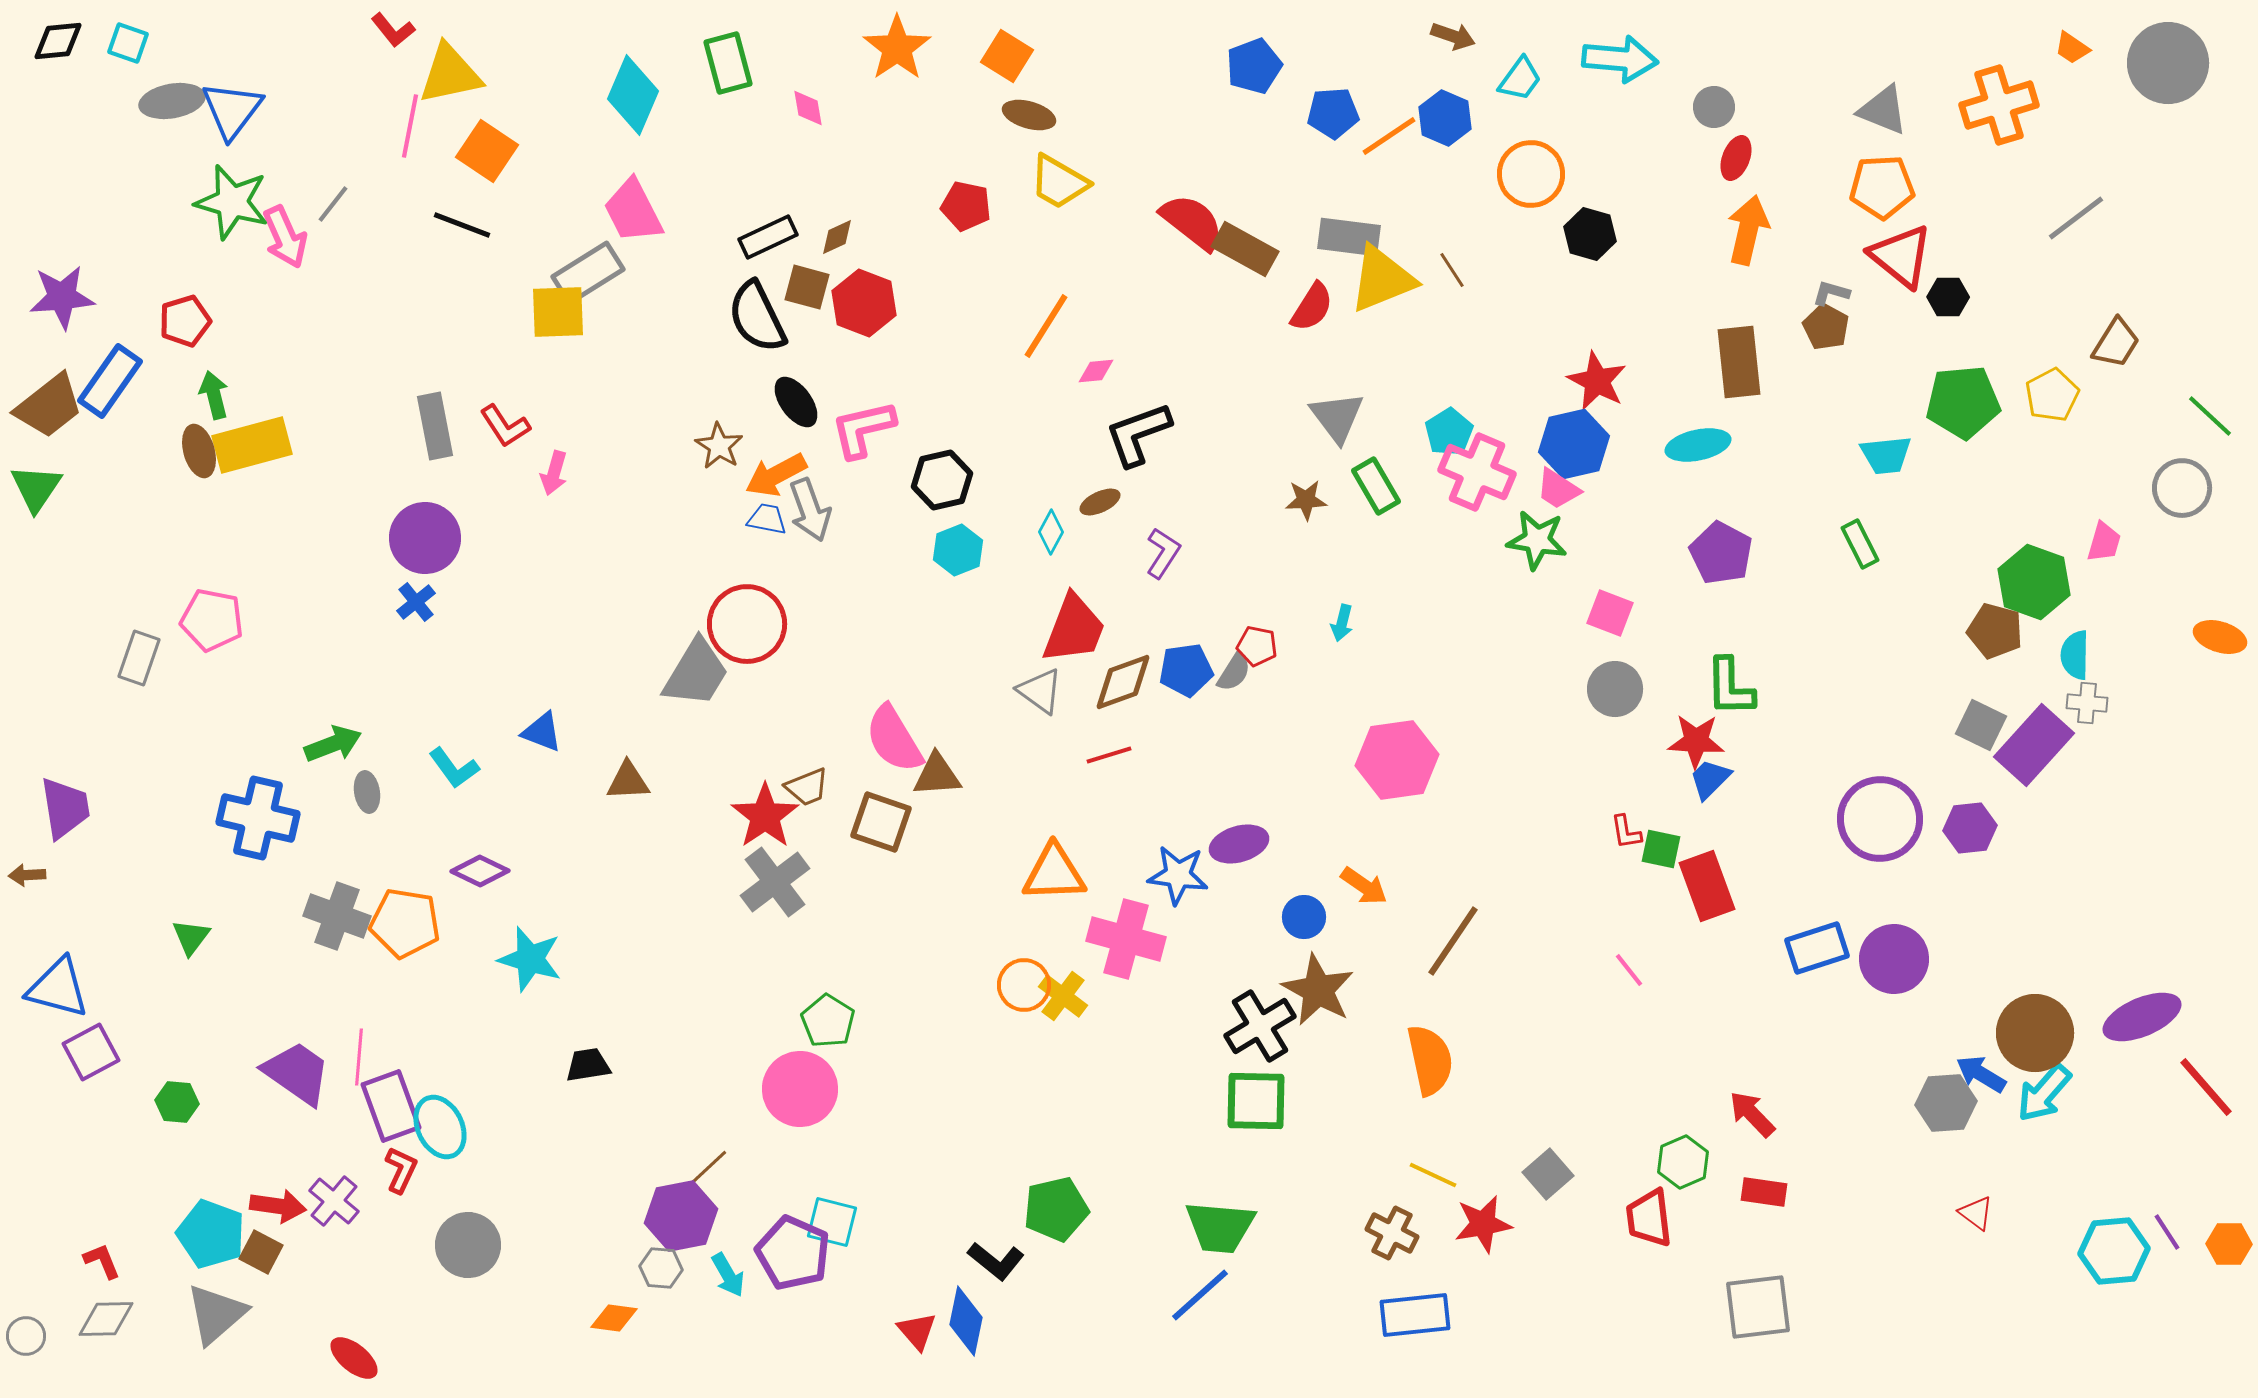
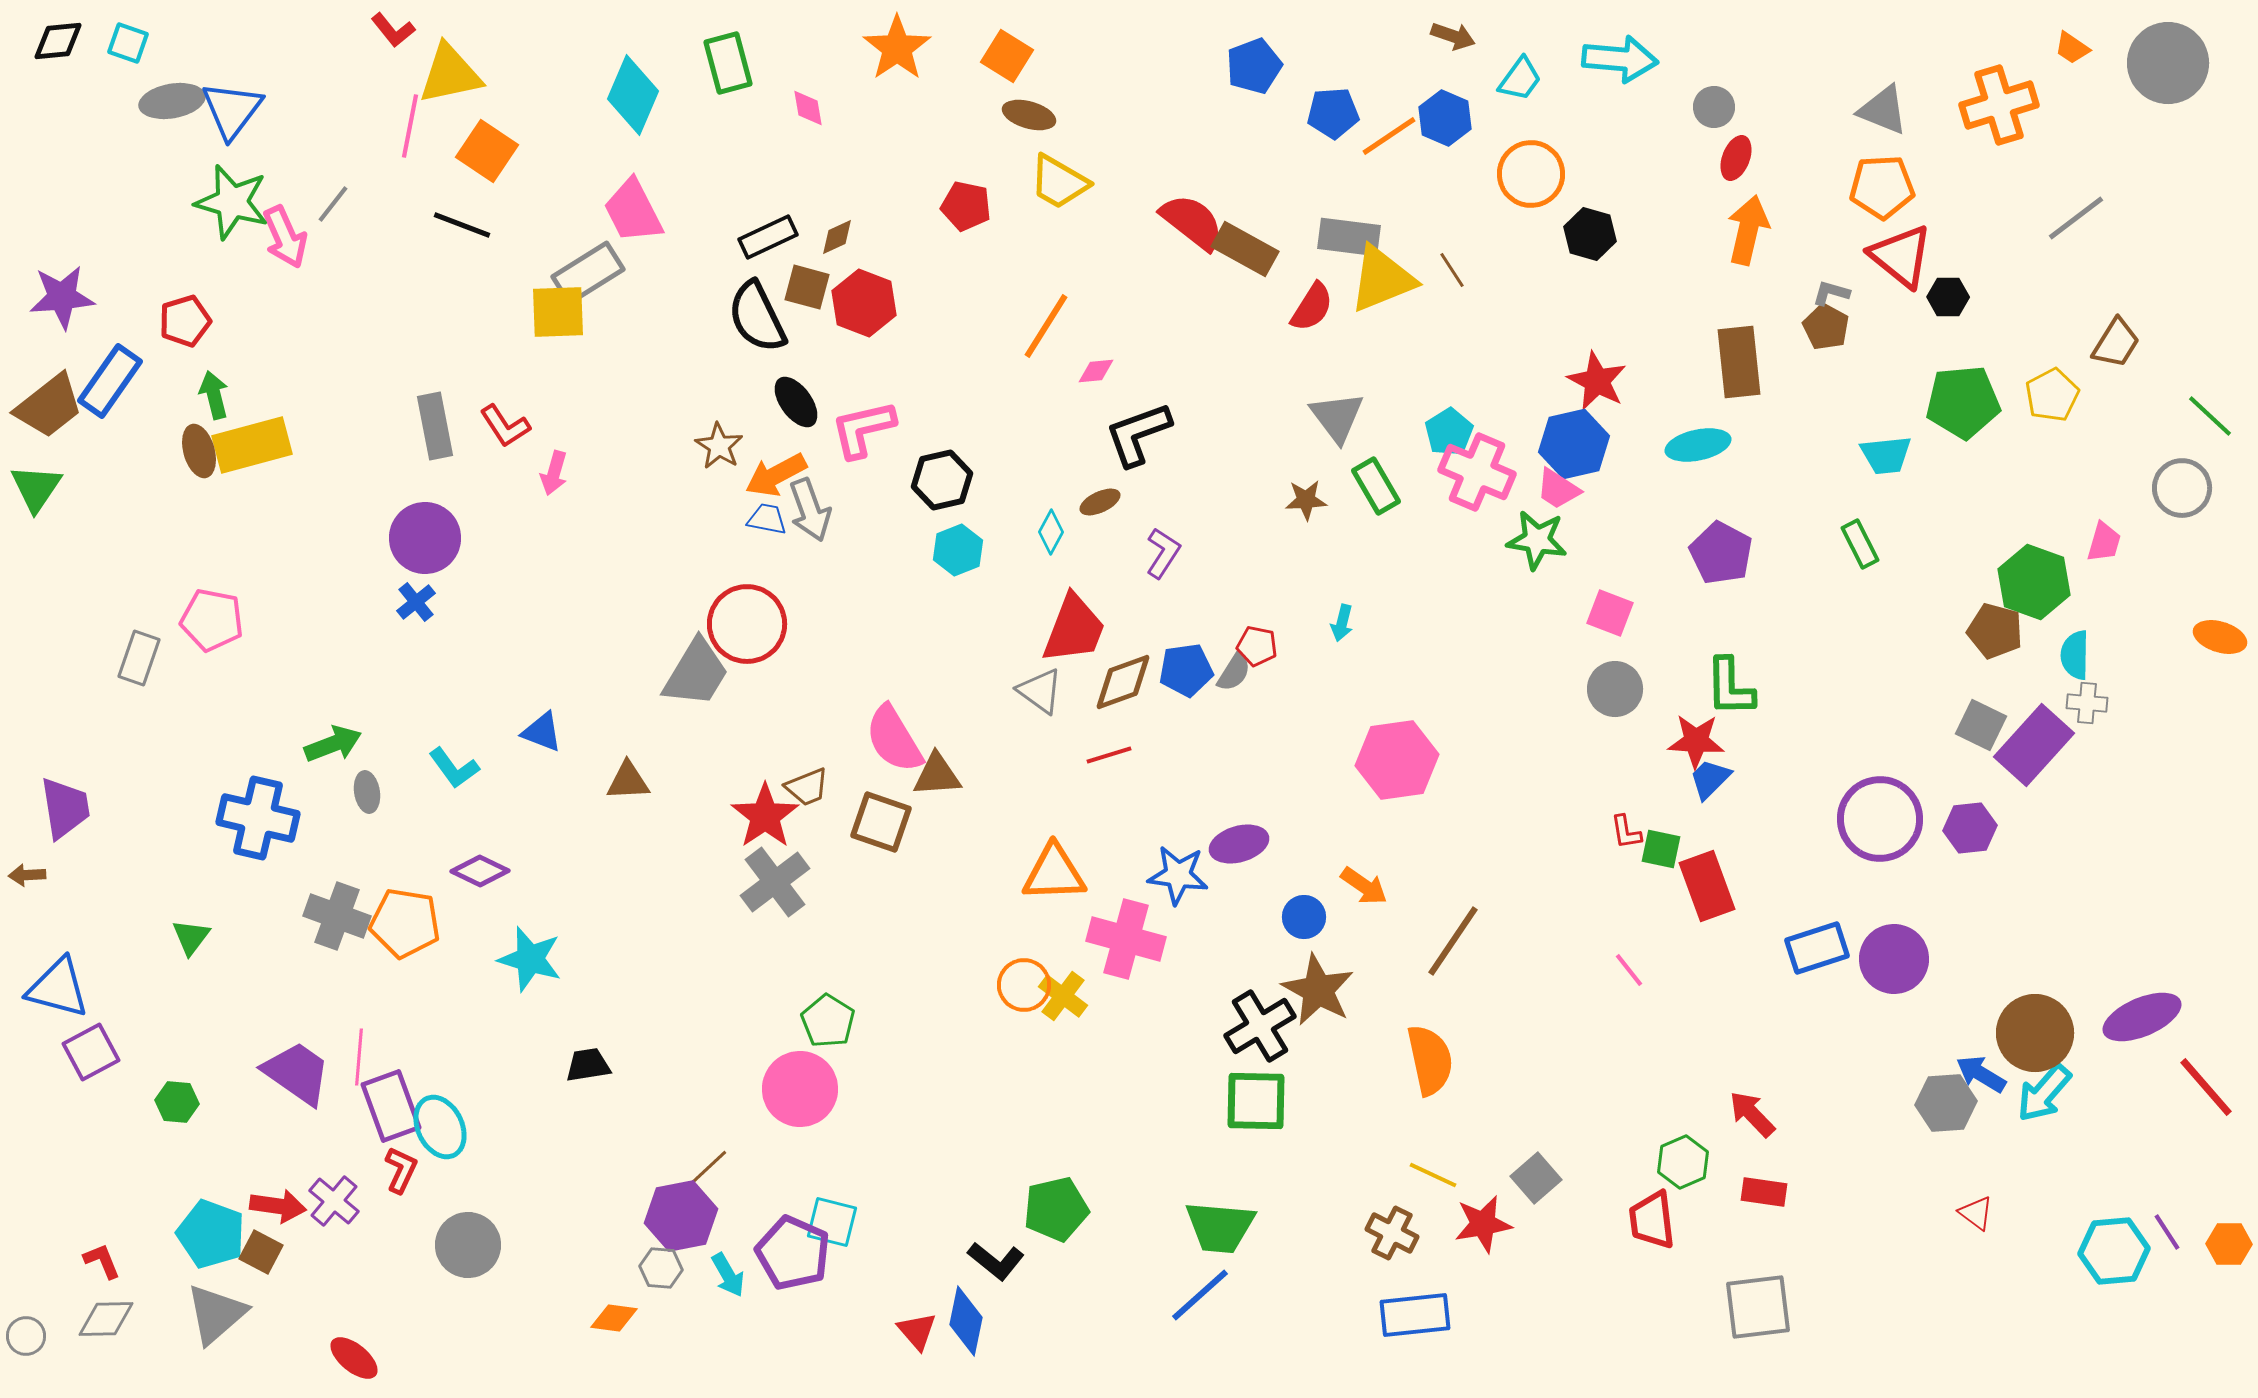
gray square at (1548, 1174): moved 12 px left, 4 px down
red trapezoid at (1649, 1218): moved 3 px right, 2 px down
